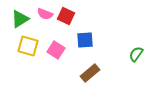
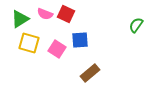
red square: moved 2 px up
blue square: moved 5 px left
yellow square: moved 1 px right, 3 px up
pink square: moved 1 px right, 1 px up
green semicircle: moved 29 px up
